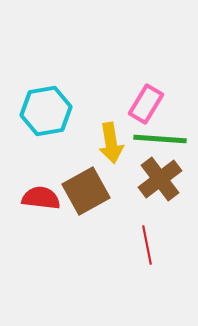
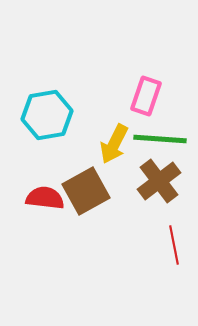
pink rectangle: moved 8 px up; rotated 12 degrees counterclockwise
cyan hexagon: moved 1 px right, 4 px down
yellow arrow: moved 3 px right, 1 px down; rotated 36 degrees clockwise
brown cross: moved 1 px left, 2 px down
red semicircle: moved 4 px right
red line: moved 27 px right
